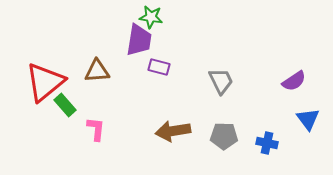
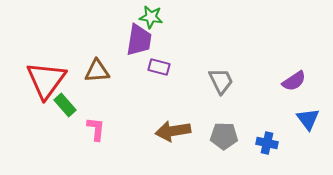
red triangle: moved 1 px right, 2 px up; rotated 15 degrees counterclockwise
